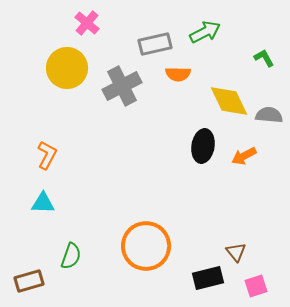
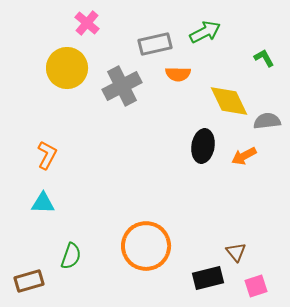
gray semicircle: moved 2 px left, 6 px down; rotated 12 degrees counterclockwise
